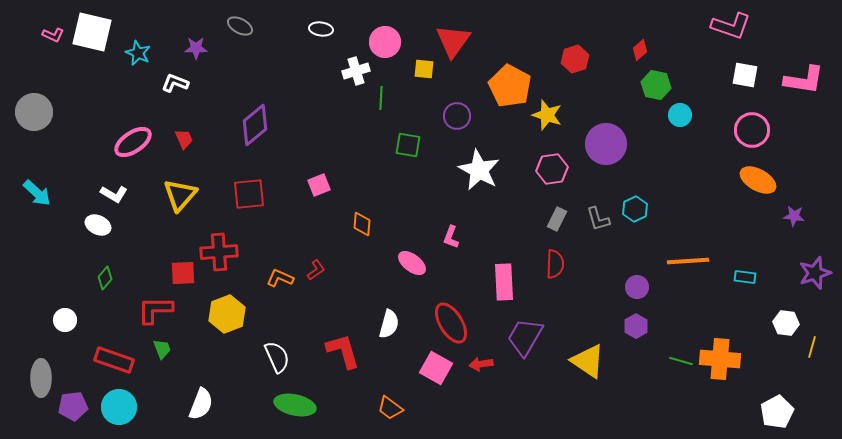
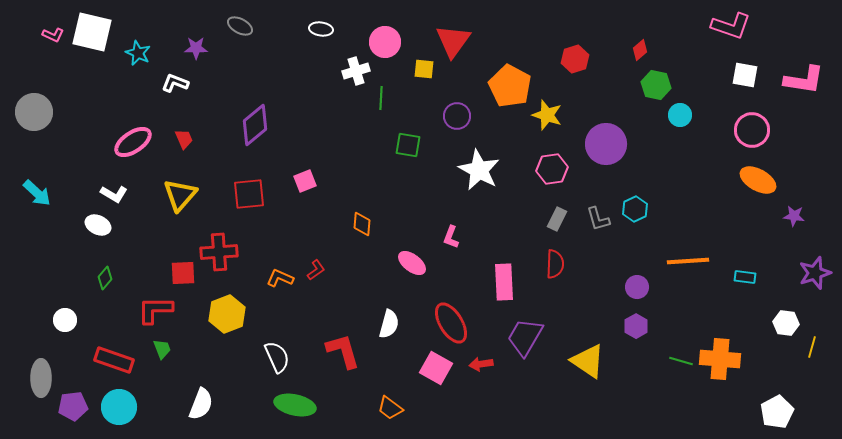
pink square at (319, 185): moved 14 px left, 4 px up
